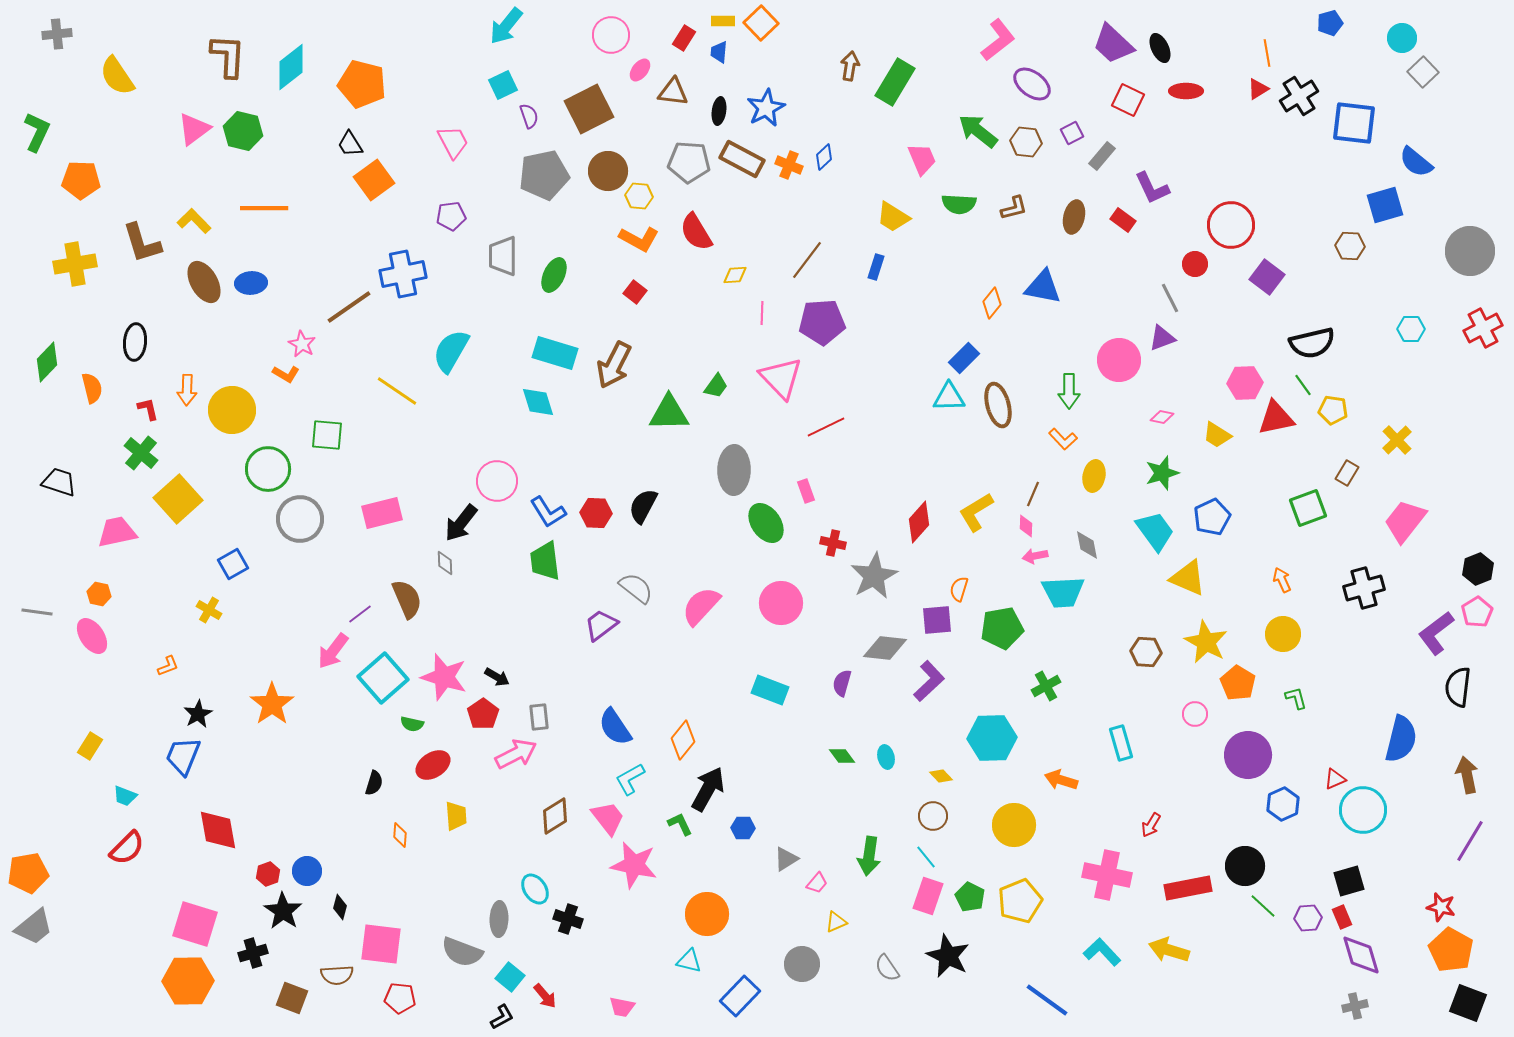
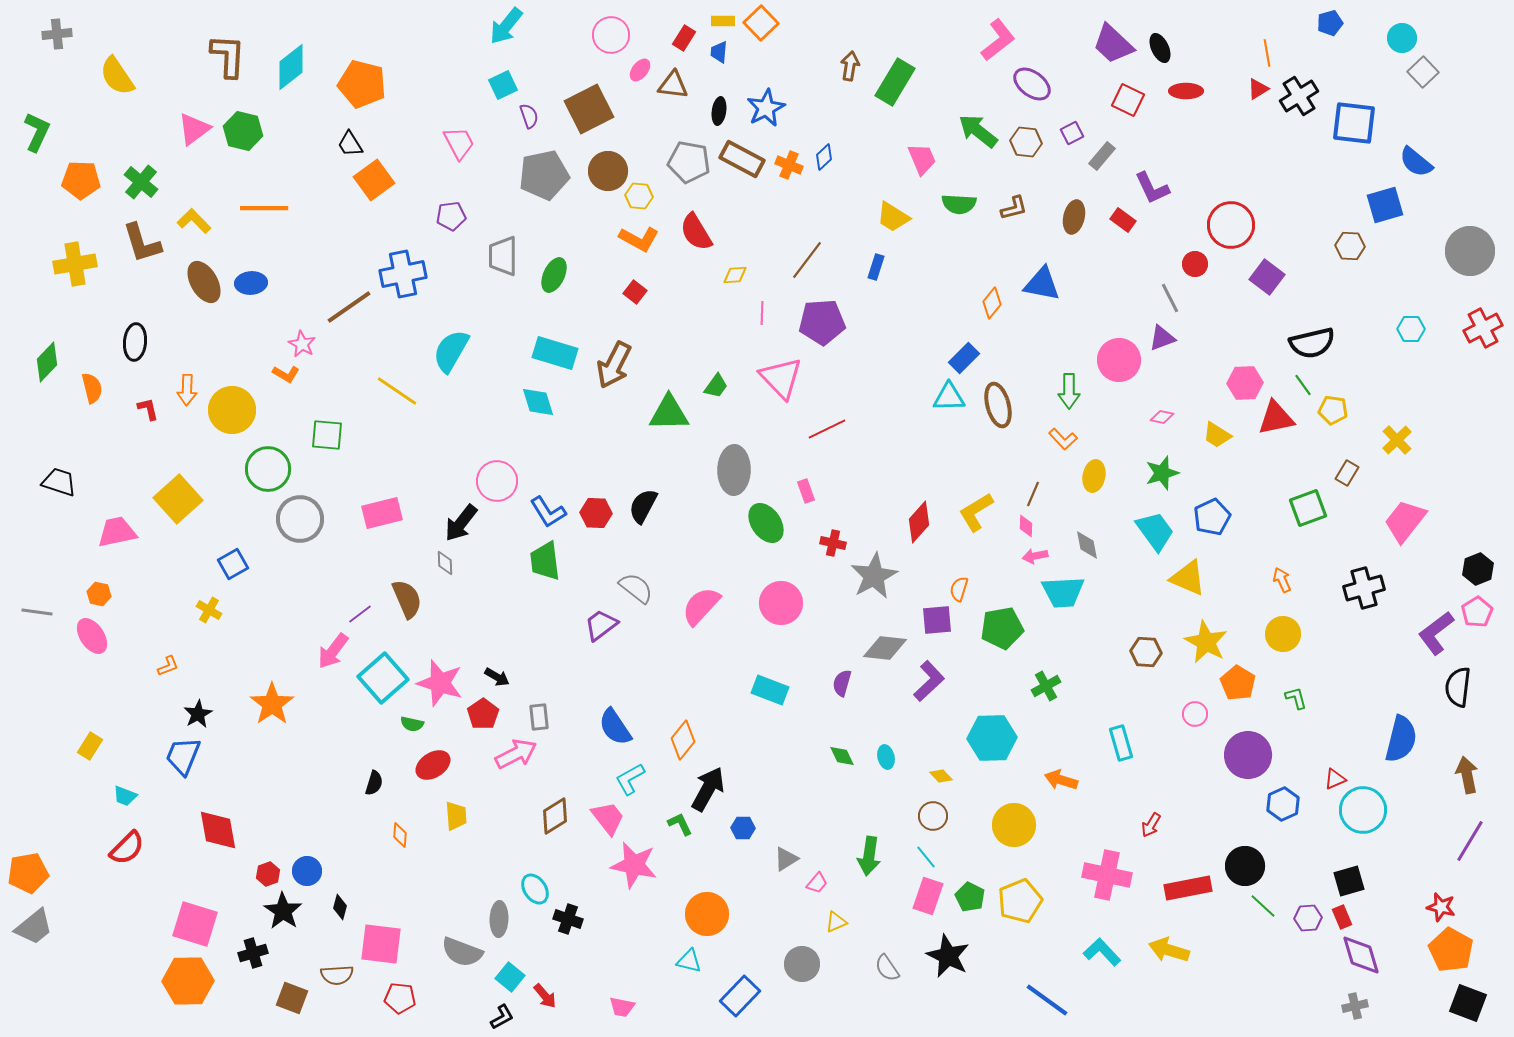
brown triangle at (673, 92): moved 7 px up
pink trapezoid at (453, 142): moved 6 px right, 1 px down
gray pentagon at (689, 162): rotated 6 degrees clockwise
blue triangle at (1043, 287): moved 1 px left, 3 px up
red line at (826, 427): moved 1 px right, 2 px down
green cross at (141, 453): moved 271 px up
pink star at (444, 677): moved 4 px left, 6 px down
green diamond at (842, 756): rotated 12 degrees clockwise
